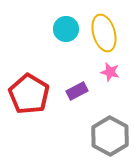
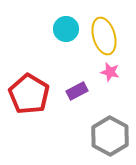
yellow ellipse: moved 3 px down
